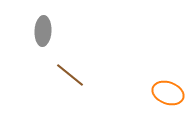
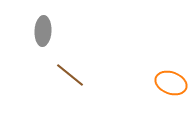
orange ellipse: moved 3 px right, 10 px up
